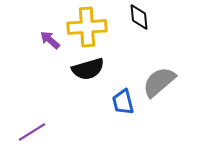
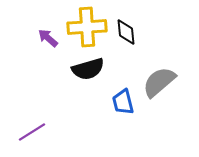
black diamond: moved 13 px left, 15 px down
purple arrow: moved 2 px left, 2 px up
